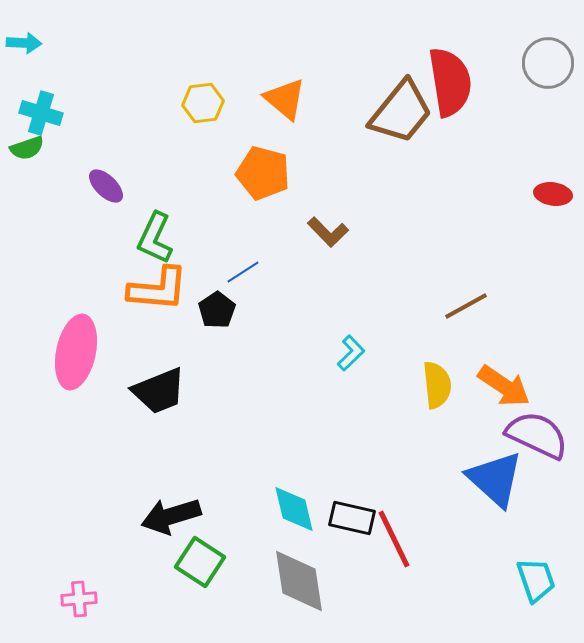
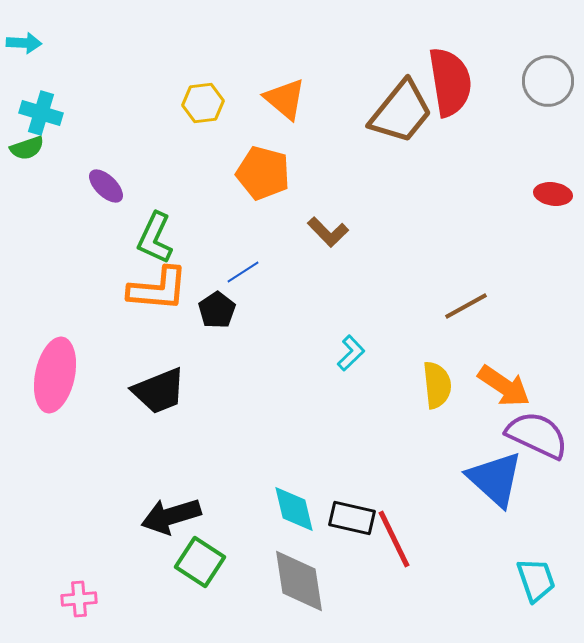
gray circle: moved 18 px down
pink ellipse: moved 21 px left, 23 px down
